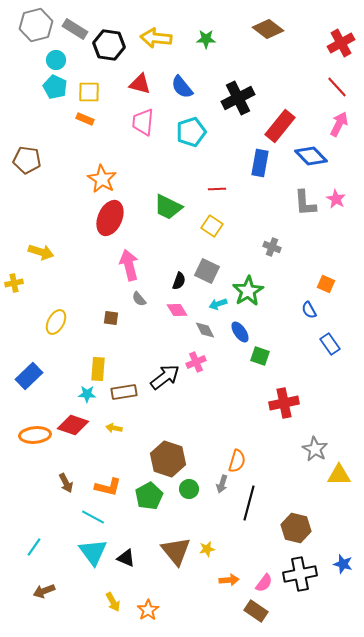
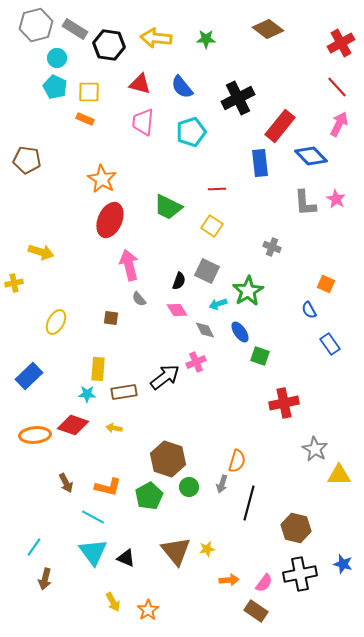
cyan circle at (56, 60): moved 1 px right, 2 px up
blue rectangle at (260, 163): rotated 16 degrees counterclockwise
red ellipse at (110, 218): moved 2 px down
green circle at (189, 489): moved 2 px up
brown arrow at (44, 591): moved 1 px right, 12 px up; rotated 55 degrees counterclockwise
